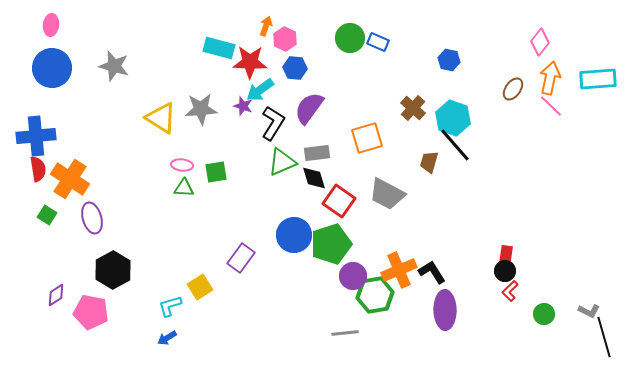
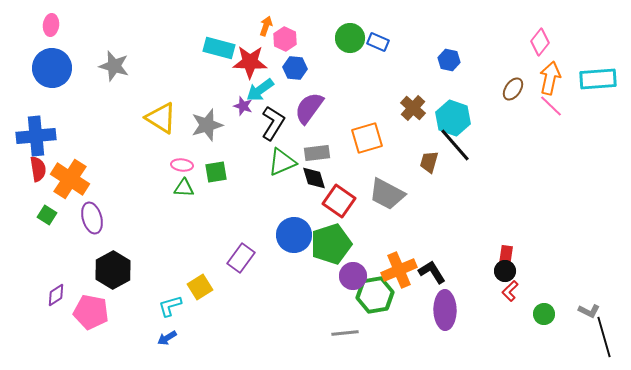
gray star at (201, 109): moved 6 px right, 16 px down; rotated 12 degrees counterclockwise
